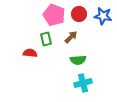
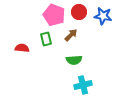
red circle: moved 2 px up
brown arrow: moved 2 px up
red semicircle: moved 8 px left, 5 px up
green semicircle: moved 4 px left
cyan cross: moved 2 px down
